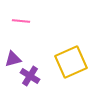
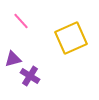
pink line: rotated 42 degrees clockwise
yellow square: moved 24 px up
